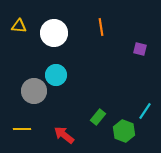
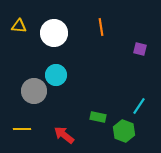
cyan line: moved 6 px left, 5 px up
green rectangle: rotated 63 degrees clockwise
